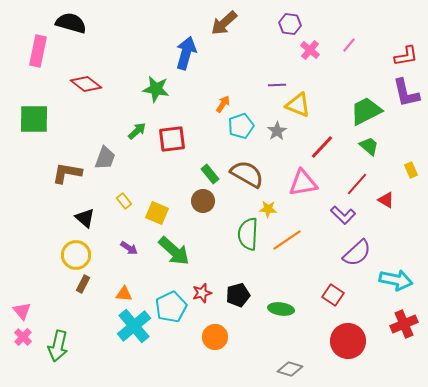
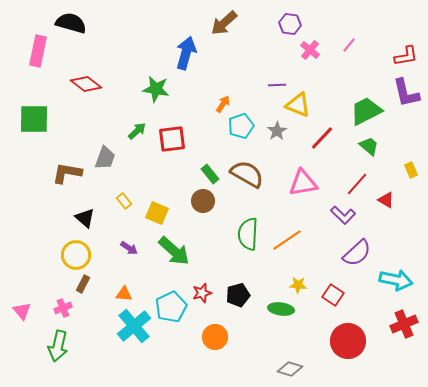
red line at (322, 147): moved 9 px up
yellow star at (268, 209): moved 30 px right, 76 px down
pink cross at (23, 337): moved 40 px right, 29 px up; rotated 24 degrees clockwise
